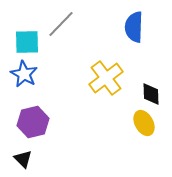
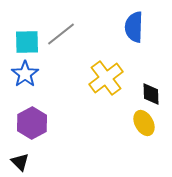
gray line: moved 10 px down; rotated 8 degrees clockwise
blue star: moved 1 px right; rotated 8 degrees clockwise
purple hexagon: moved 1 px left, 1 px down; rotated 16 degrees counterclockwise
black triangle: moved 3 px left, 3 px down
